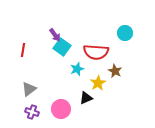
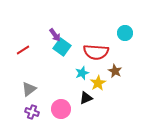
red line: rotated 48 degrees clockwise
cyan star: moved 5 px right, 4 px down
